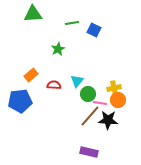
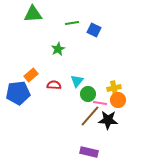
blue pentagon: moved 2 px left, 8 px up
